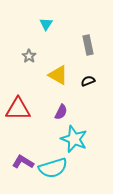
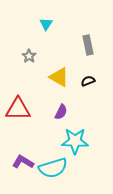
yellow triangle: moved 1 px right, 2 px down
cyan star: moved 1 px right, 2 px down; rotated 20 degrees counterclockwise
